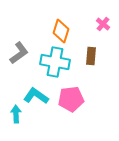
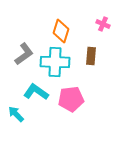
pink cross: rotated 16 degrees counterclockwise
gray L-shape: moved 5 px right, 1 px down
cyan cross: rotated 8 degrees counterclockwise
cyan L-shape: moved 4 px up
cyan arrow: rotated 42 degrees counterclockwise
